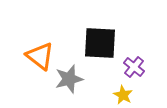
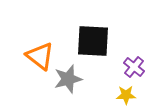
black square: moved 7 px left, 2 px up
gray star: moved 1 px left
yellow star: moved 3 px right; rotated 30 degrees counterclockwise
